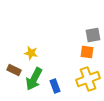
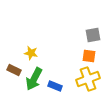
orange square: moved 2 px right, 4 px down
blue rectangle: rotated 48 degrees counterclockwise
